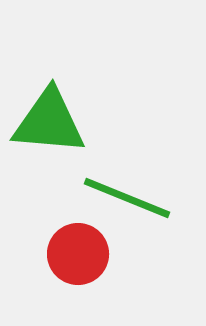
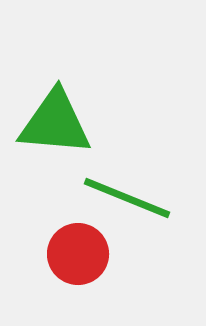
green triangle: moved 6 px right, 1 px down
